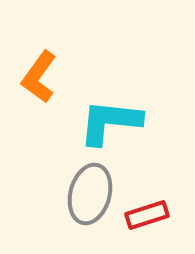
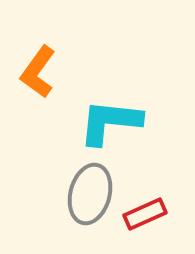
orange L-shape: moved 1 px left, 5 px up
red rectangle: moved 2 px left, 1 px up; rotated 6 degrees counterclockwise
